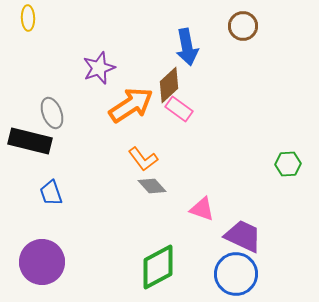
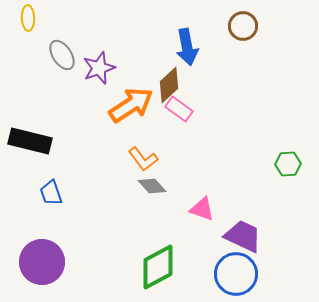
gray ellipse: moved 10 px right, 58 px up; rotated 12 degrees counterclockwise
